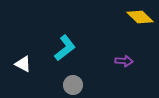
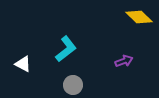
yellow diamond: moved 1 px left
cyan L-shape: moved 1 px right, 1 px down
purple arrow: rotated 24 degrees counterclockwise
